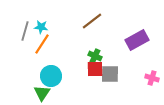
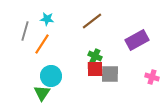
cyan star: moved 6 px right, 8 px up
pink cross: moved 1 px up
